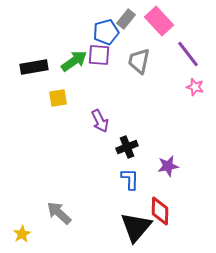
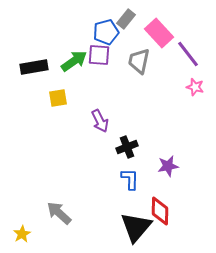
pink rectangle: moved 12 px down
